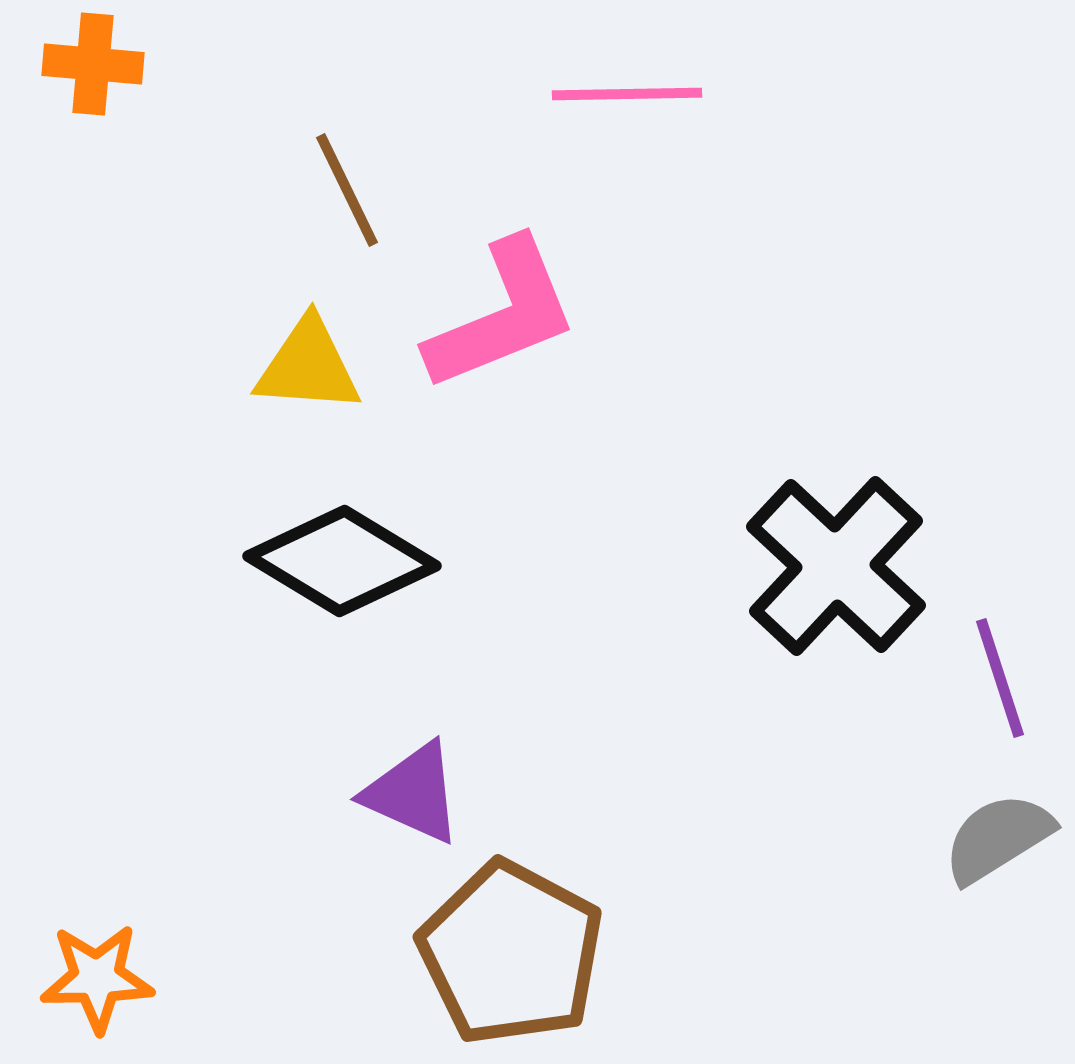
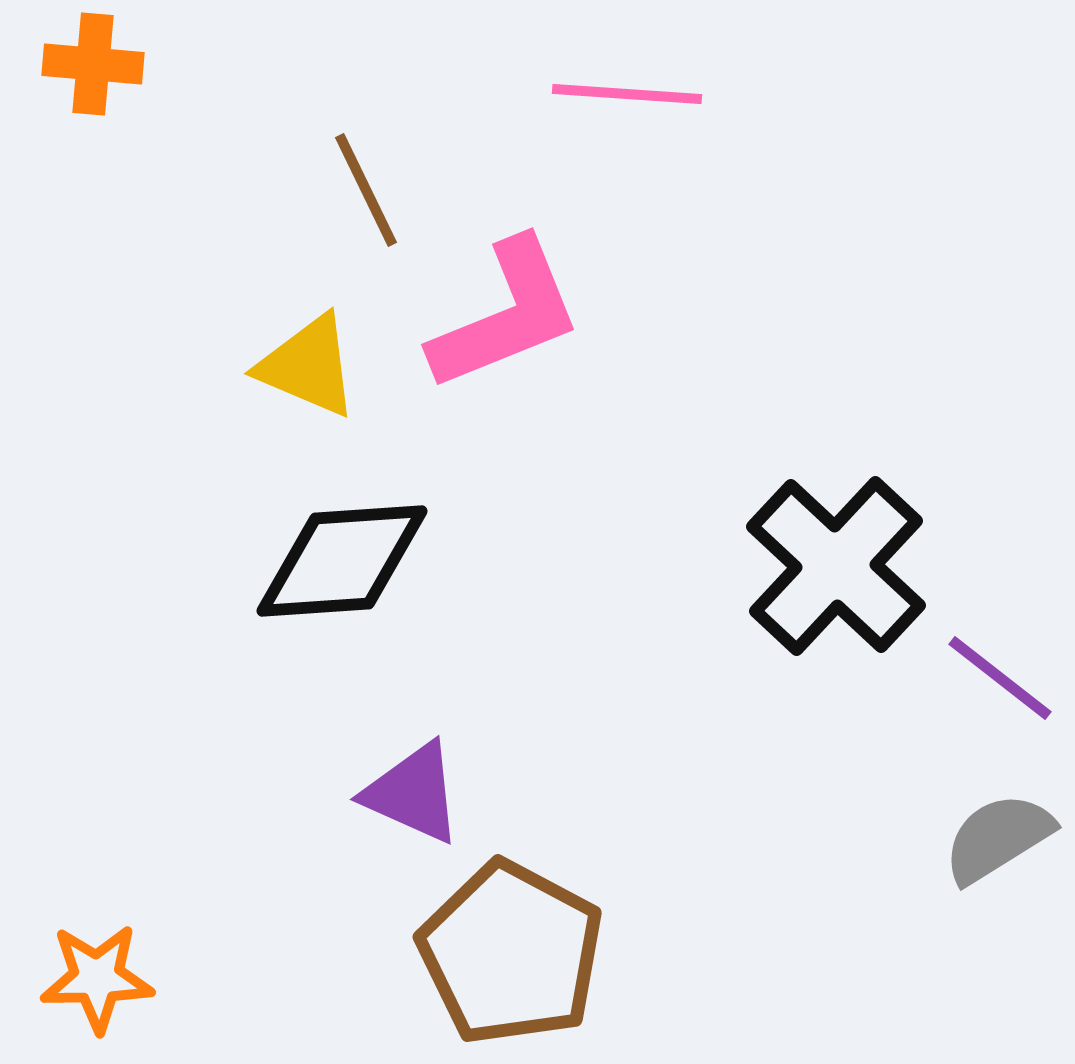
pink line: rotated 5 degrees clockwise
brown line: moved 19 px right
pink L-shape: moved 4 px right
yellow triangle: rotated 19 degrees clockwise
black diamond: rotated 35 degrees counterclockwise
purple line: rotated 34 degrees counterclockwise
